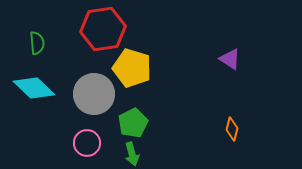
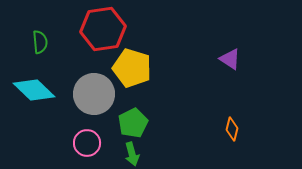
green semicircle: moved 3 px right, 1 px up
cyan diamond: moved 2 px down
